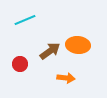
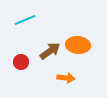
red circle: moved 1 px right, 2 px up
